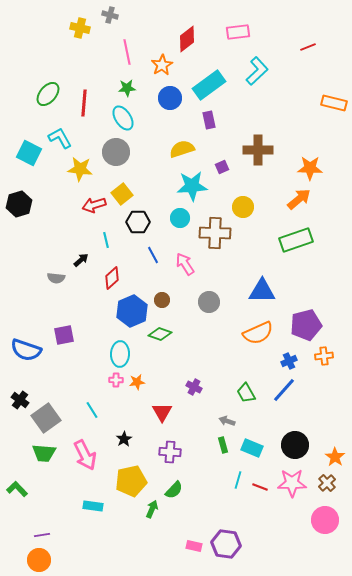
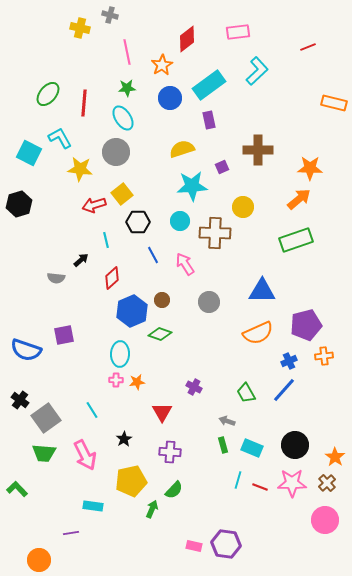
cyan circle at (180, 218): moved 3 px down
purple line at (42, 535): moved 29 px right, 2 px up
